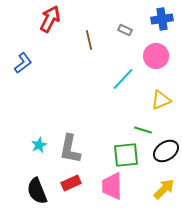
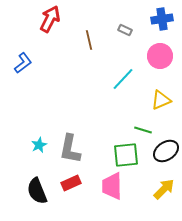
pink circle: moved 4 px right
